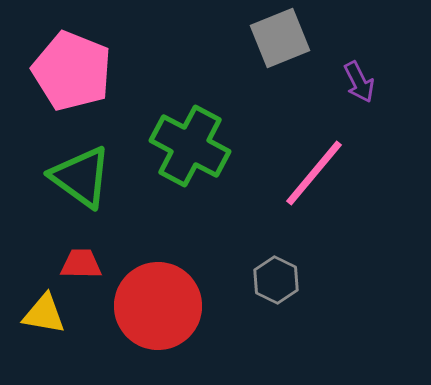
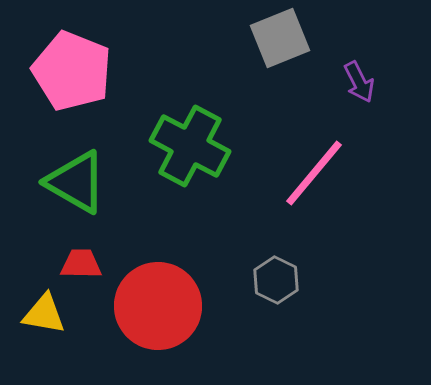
green triangle: moved 5 px left, 5 px down; rotated 6 degrees counterclockwise
